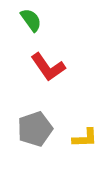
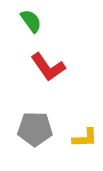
green semicircle: moved 1 px down
gray pentagon: rotated 20 degrees clockwise
